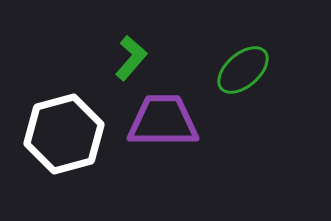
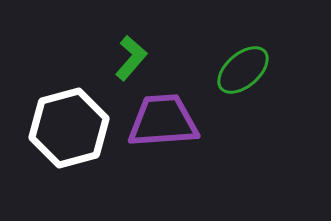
purple trapezoid: rotated 4 degrees counterclockwise
white hexagon: moved 5 px right, 6 px up
